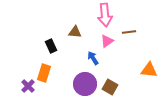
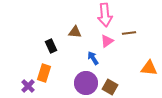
brown line: moved 1 px down
orange triangle: moved 2 px up
purple circle: moved 1 px right, 1 px up
